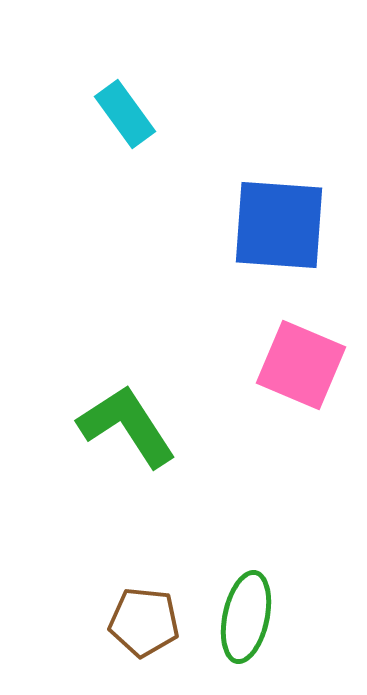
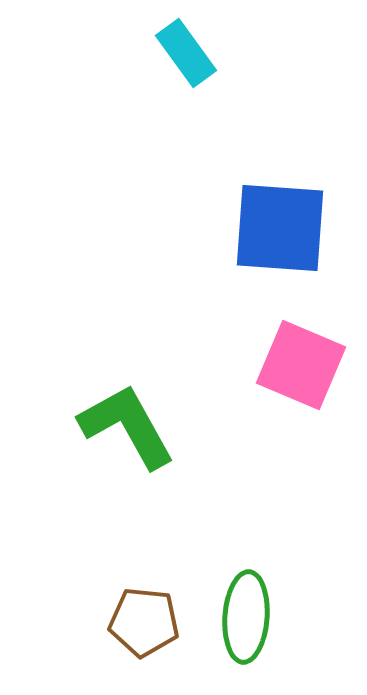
cyan rectangle: moved 61 px right, 61 px up
blue square: moved 1 px right, 3 px down
green L-shape: rotated 4 degrees clockwise
green ellipse: rotated 8 degrees counterclockwise
